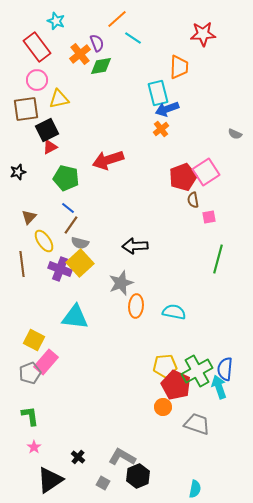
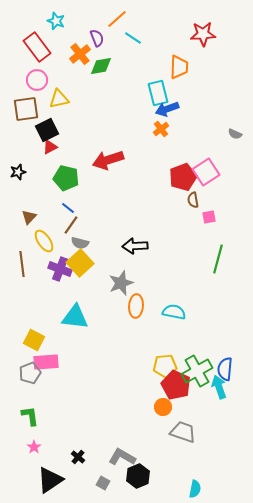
purple semicircle at (97, 43): moved 5 px up
pink rectangle at (46, 362): rotated 45 degrees clockwise
gray trapezoid at (197, 424): moved 14 px left, 8 px down
